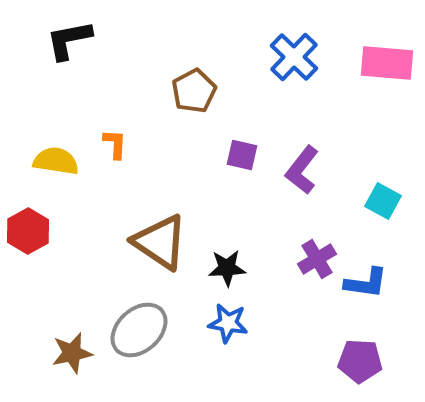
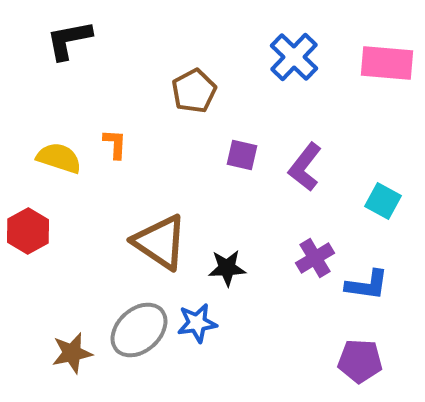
yellow semicircle: moved 3 px right, 3 px up; rotated 9 degrees clockwise
purple L-shape: moved 3 px right, 3 px up
purple cross: moved 2 px left, 1 px up
blue L-shape: moved 1 px right, 2 px down
blue star: moved 31 px left; rotated 18 degrees counterclockwise
